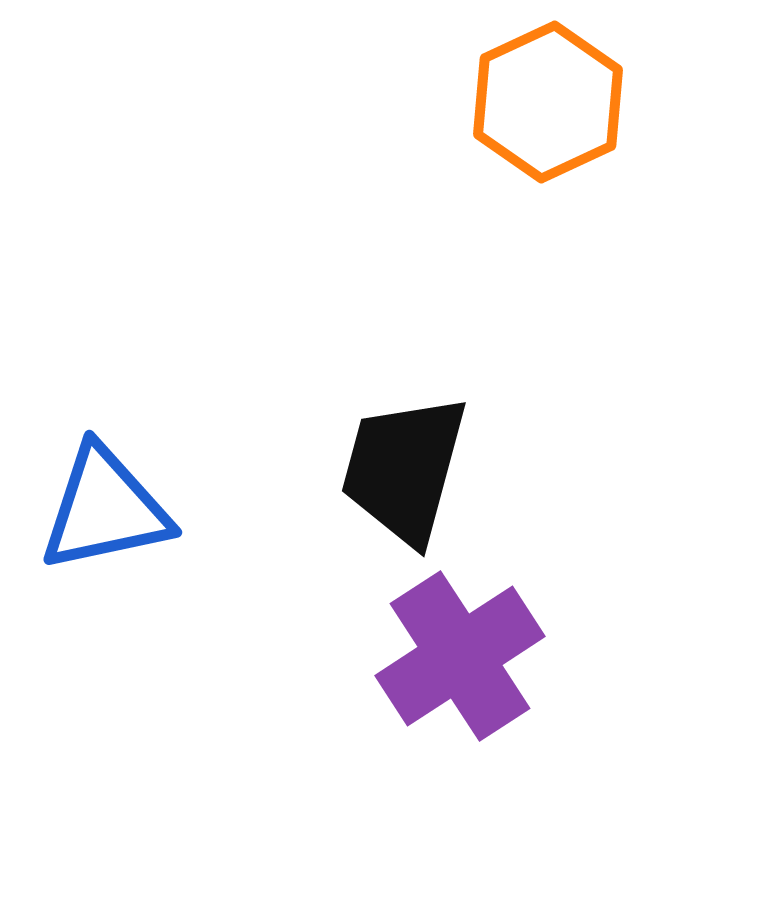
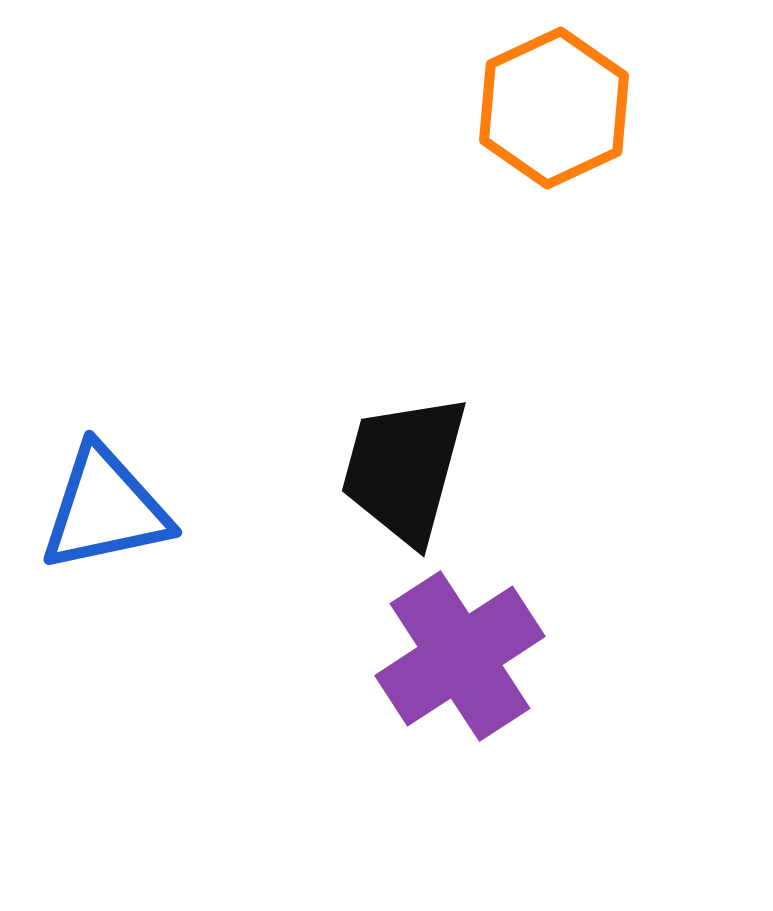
orange hexagon: moved 6 px right, 6 px down
